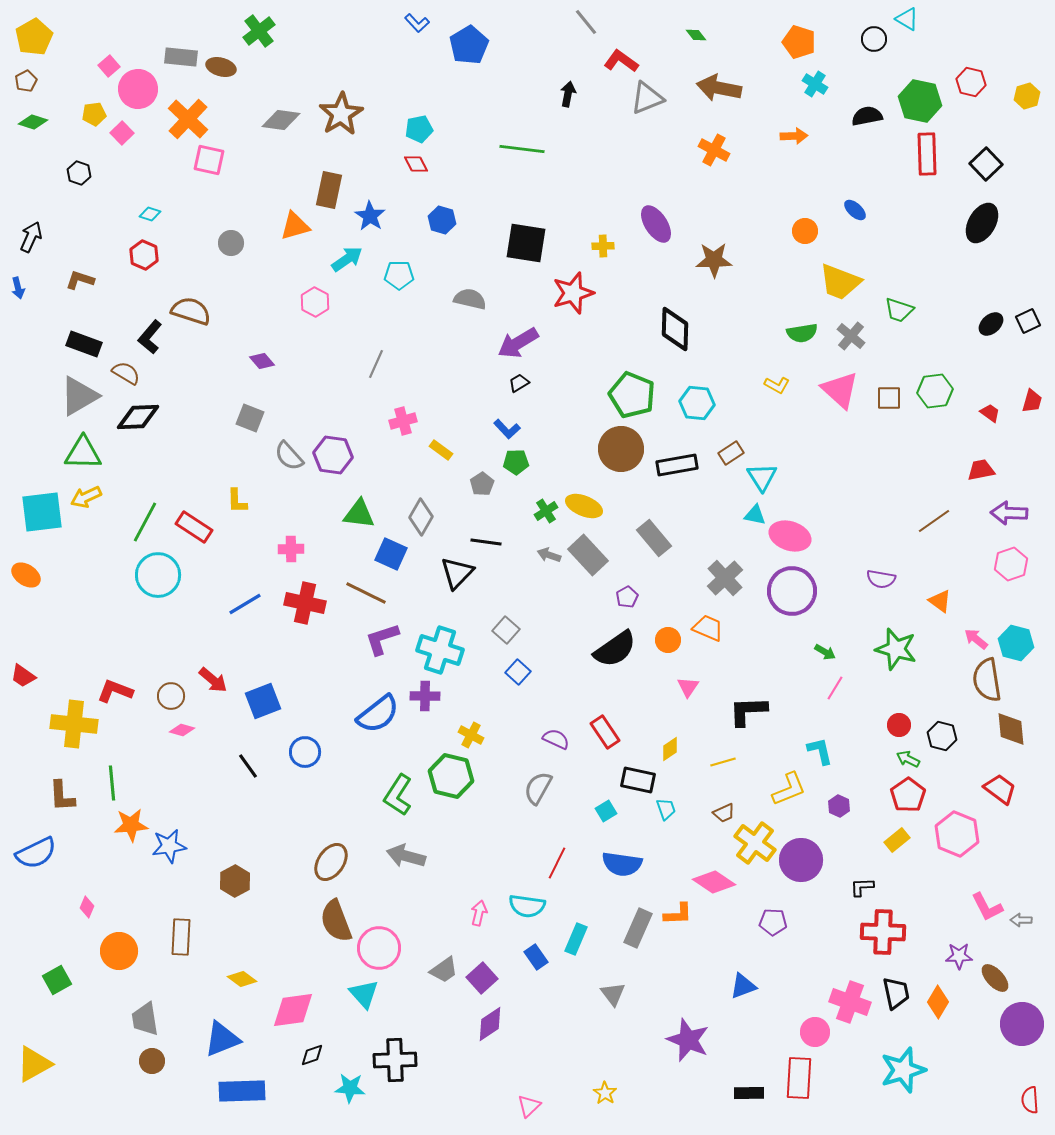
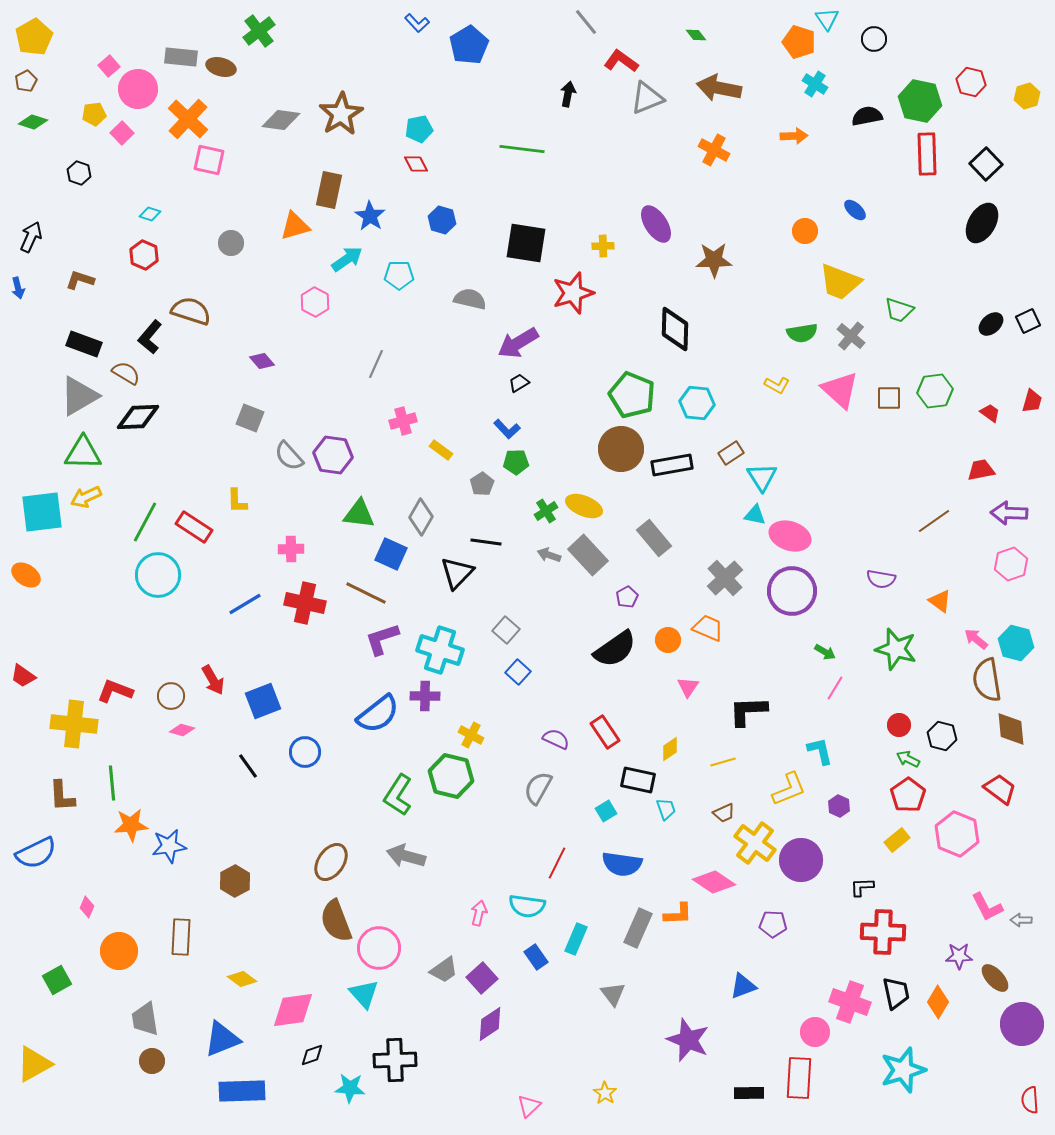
cyan triangle at (907, 19): moved 80 px left; rotated 25 degrees clockwise
black rectangle at (677, 465): moved 5 px left
red arrow at (213, 680): rotated 20 degrees clockwise
purple pentagon at (773, 922): moved 2 px down
